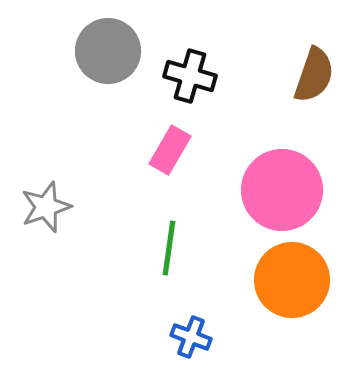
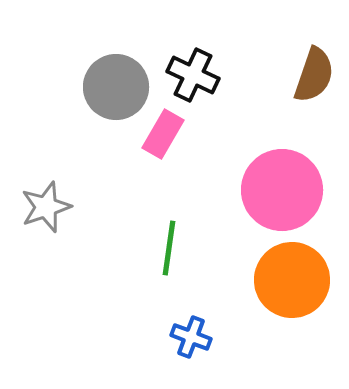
gray circle: moved 8 px right, 36 px down
black cross: moved 3 px right, 1 px up; rotated 9 degrees clockwise
pink rectangle: moved 7 px left, 16 px up
